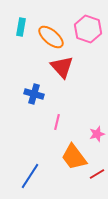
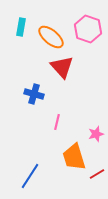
pink star: moved 1 px left
orange trapezoid: rotated 20 degrees clockwise
